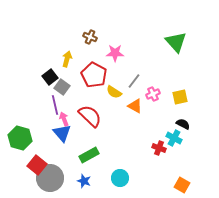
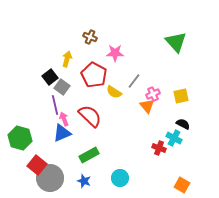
yellow square: moved 1 px right, 1 px up
orange triangle: moved 12 px right; rotated 21 degrees clockwise
blue triangle: rotated 48 degrees clockwise
